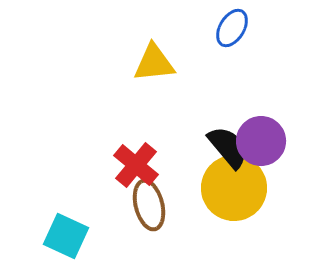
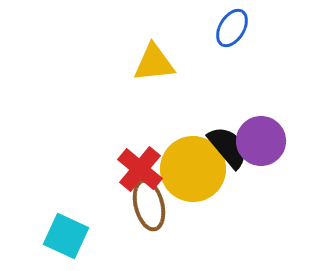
red cross: moved 4 px right, 4 px down
yellow circle: moved 41 px left, 19 px up
